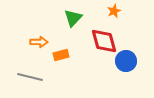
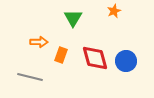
green triangle: rotated 12 degrees counterclockwise
red diamond: moved 9 px left, 17 px down
orange rectangle: rotated 56 degrees counterclockwise
